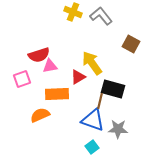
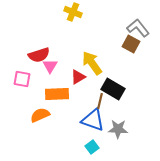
gray L-shape: moved 37 px right, 12 px down
pink triangle: rotated 49 degrees counterclockwise
pink square: rotated 30 degrees clockwise
black rectangle: rotated 15 degrees clockwise
